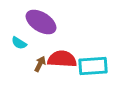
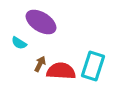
red semicircle: moved 1 px left, 12 px down
cyan rectangle: rotated 68 degrees counterclockwise
